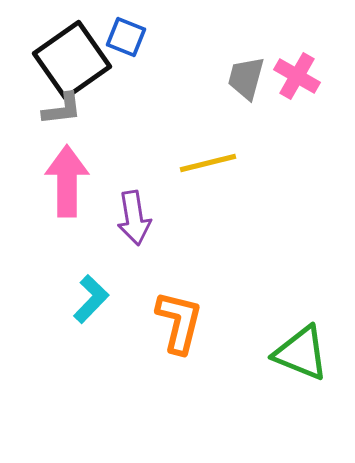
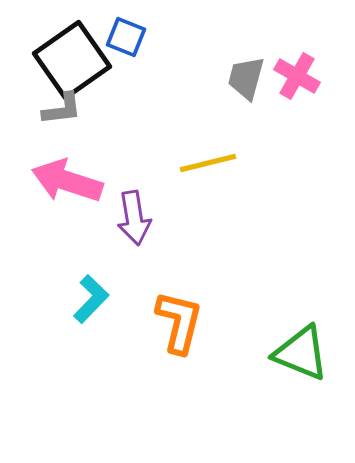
pink arrow: rotated 72 degrees counterclockwise
